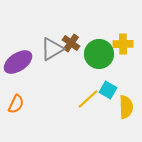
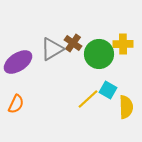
brown cross: moved 2 px right
